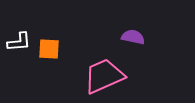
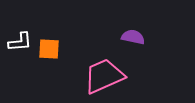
white L-shape: moved 1 px right
